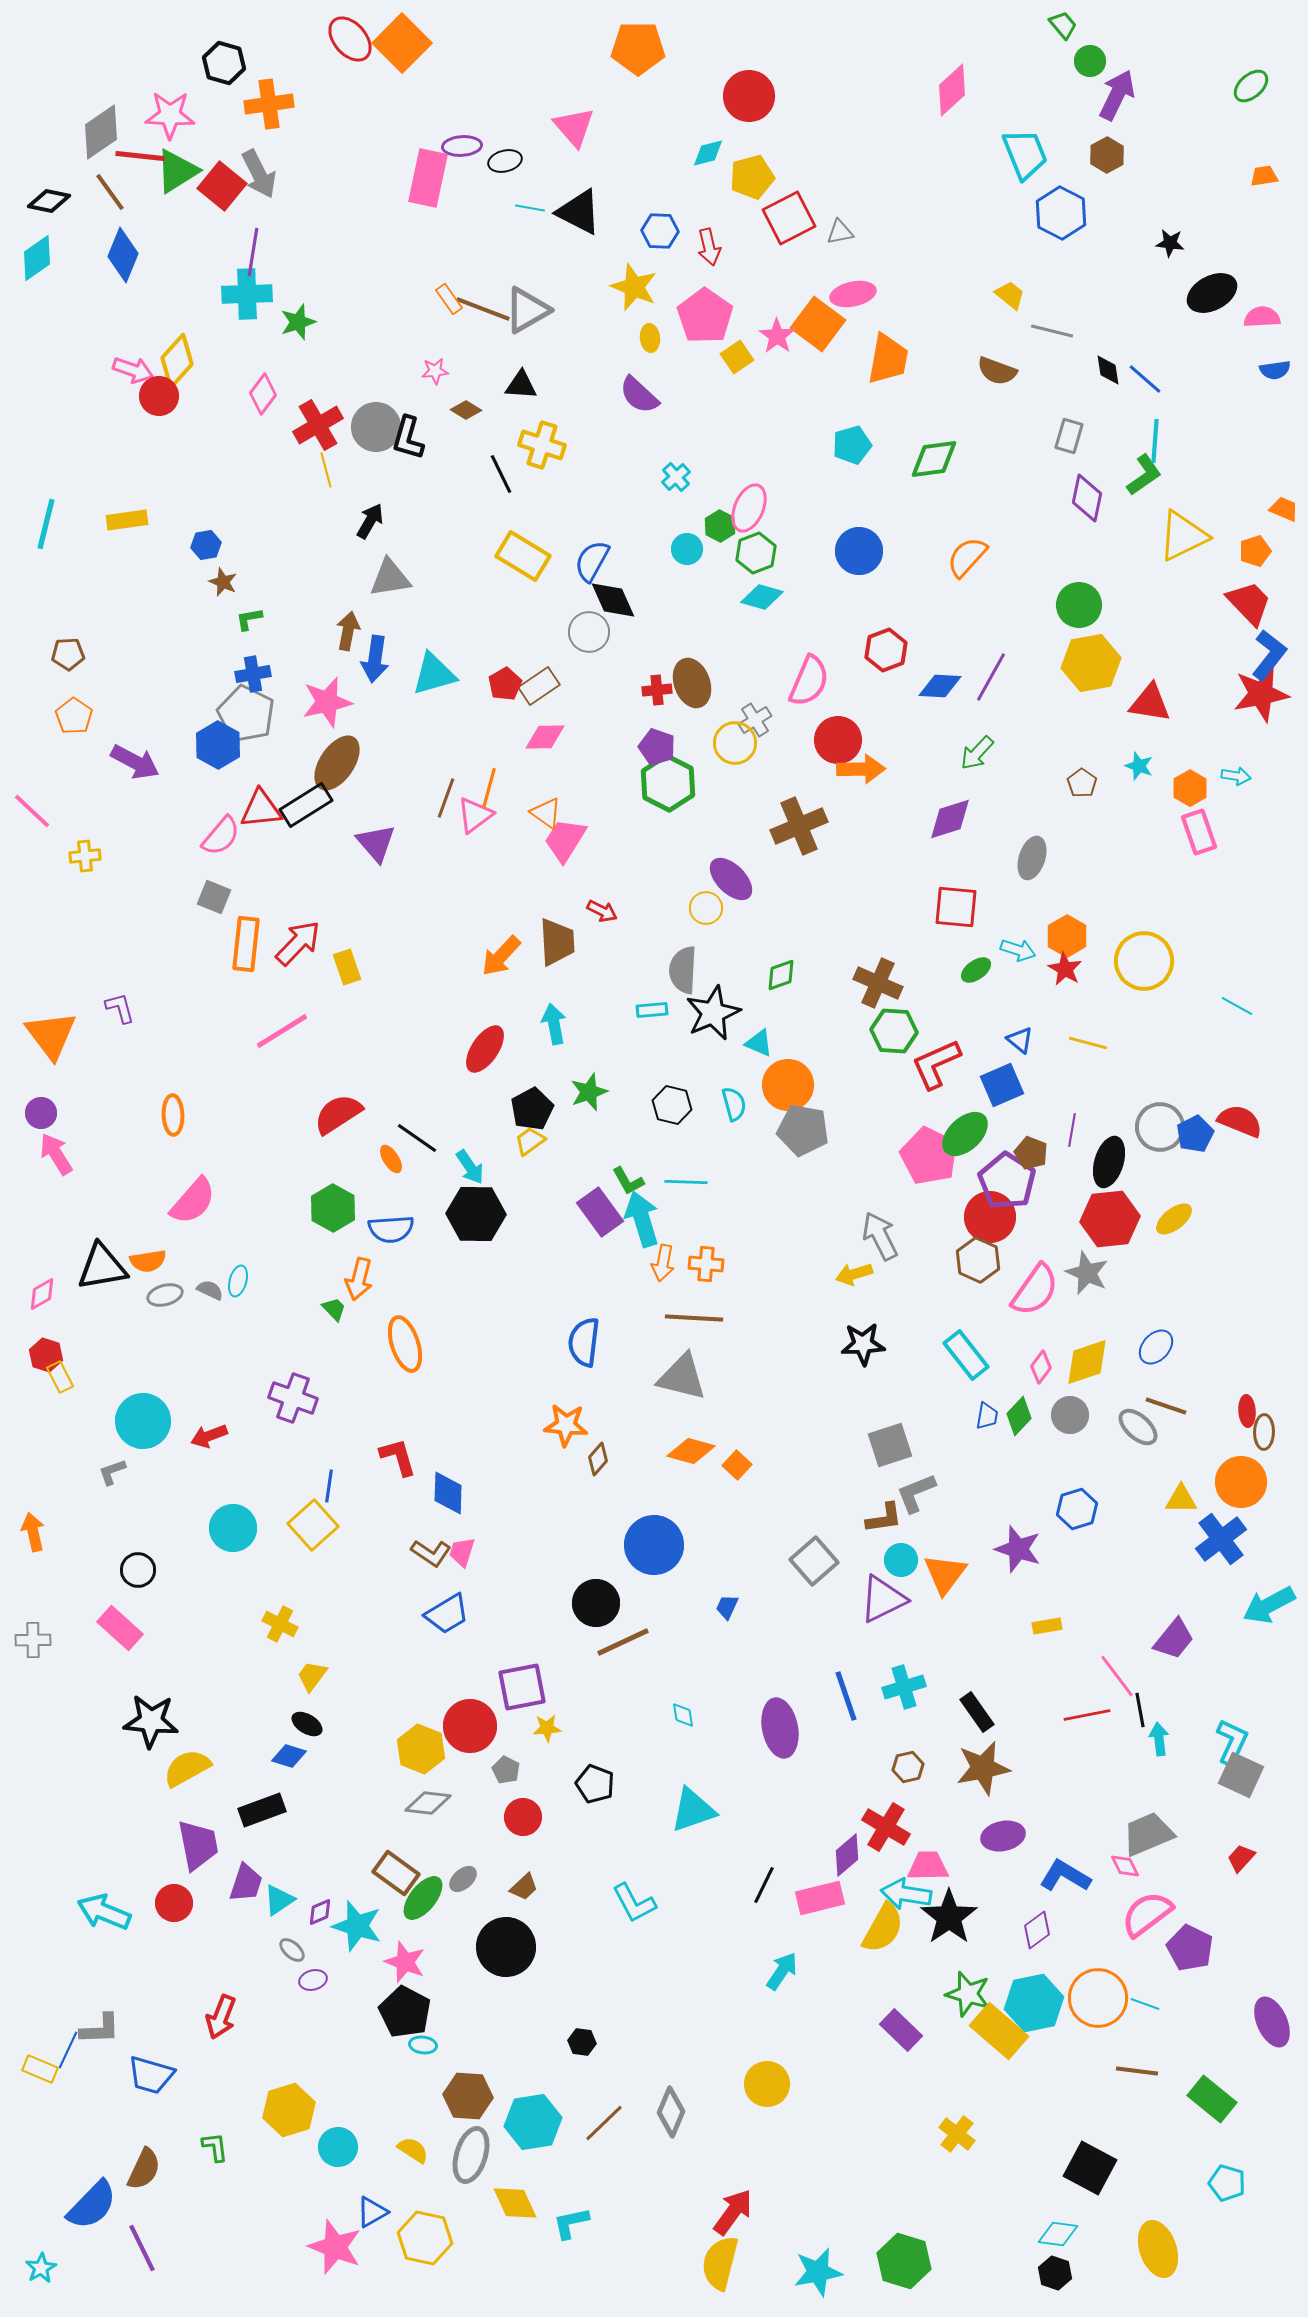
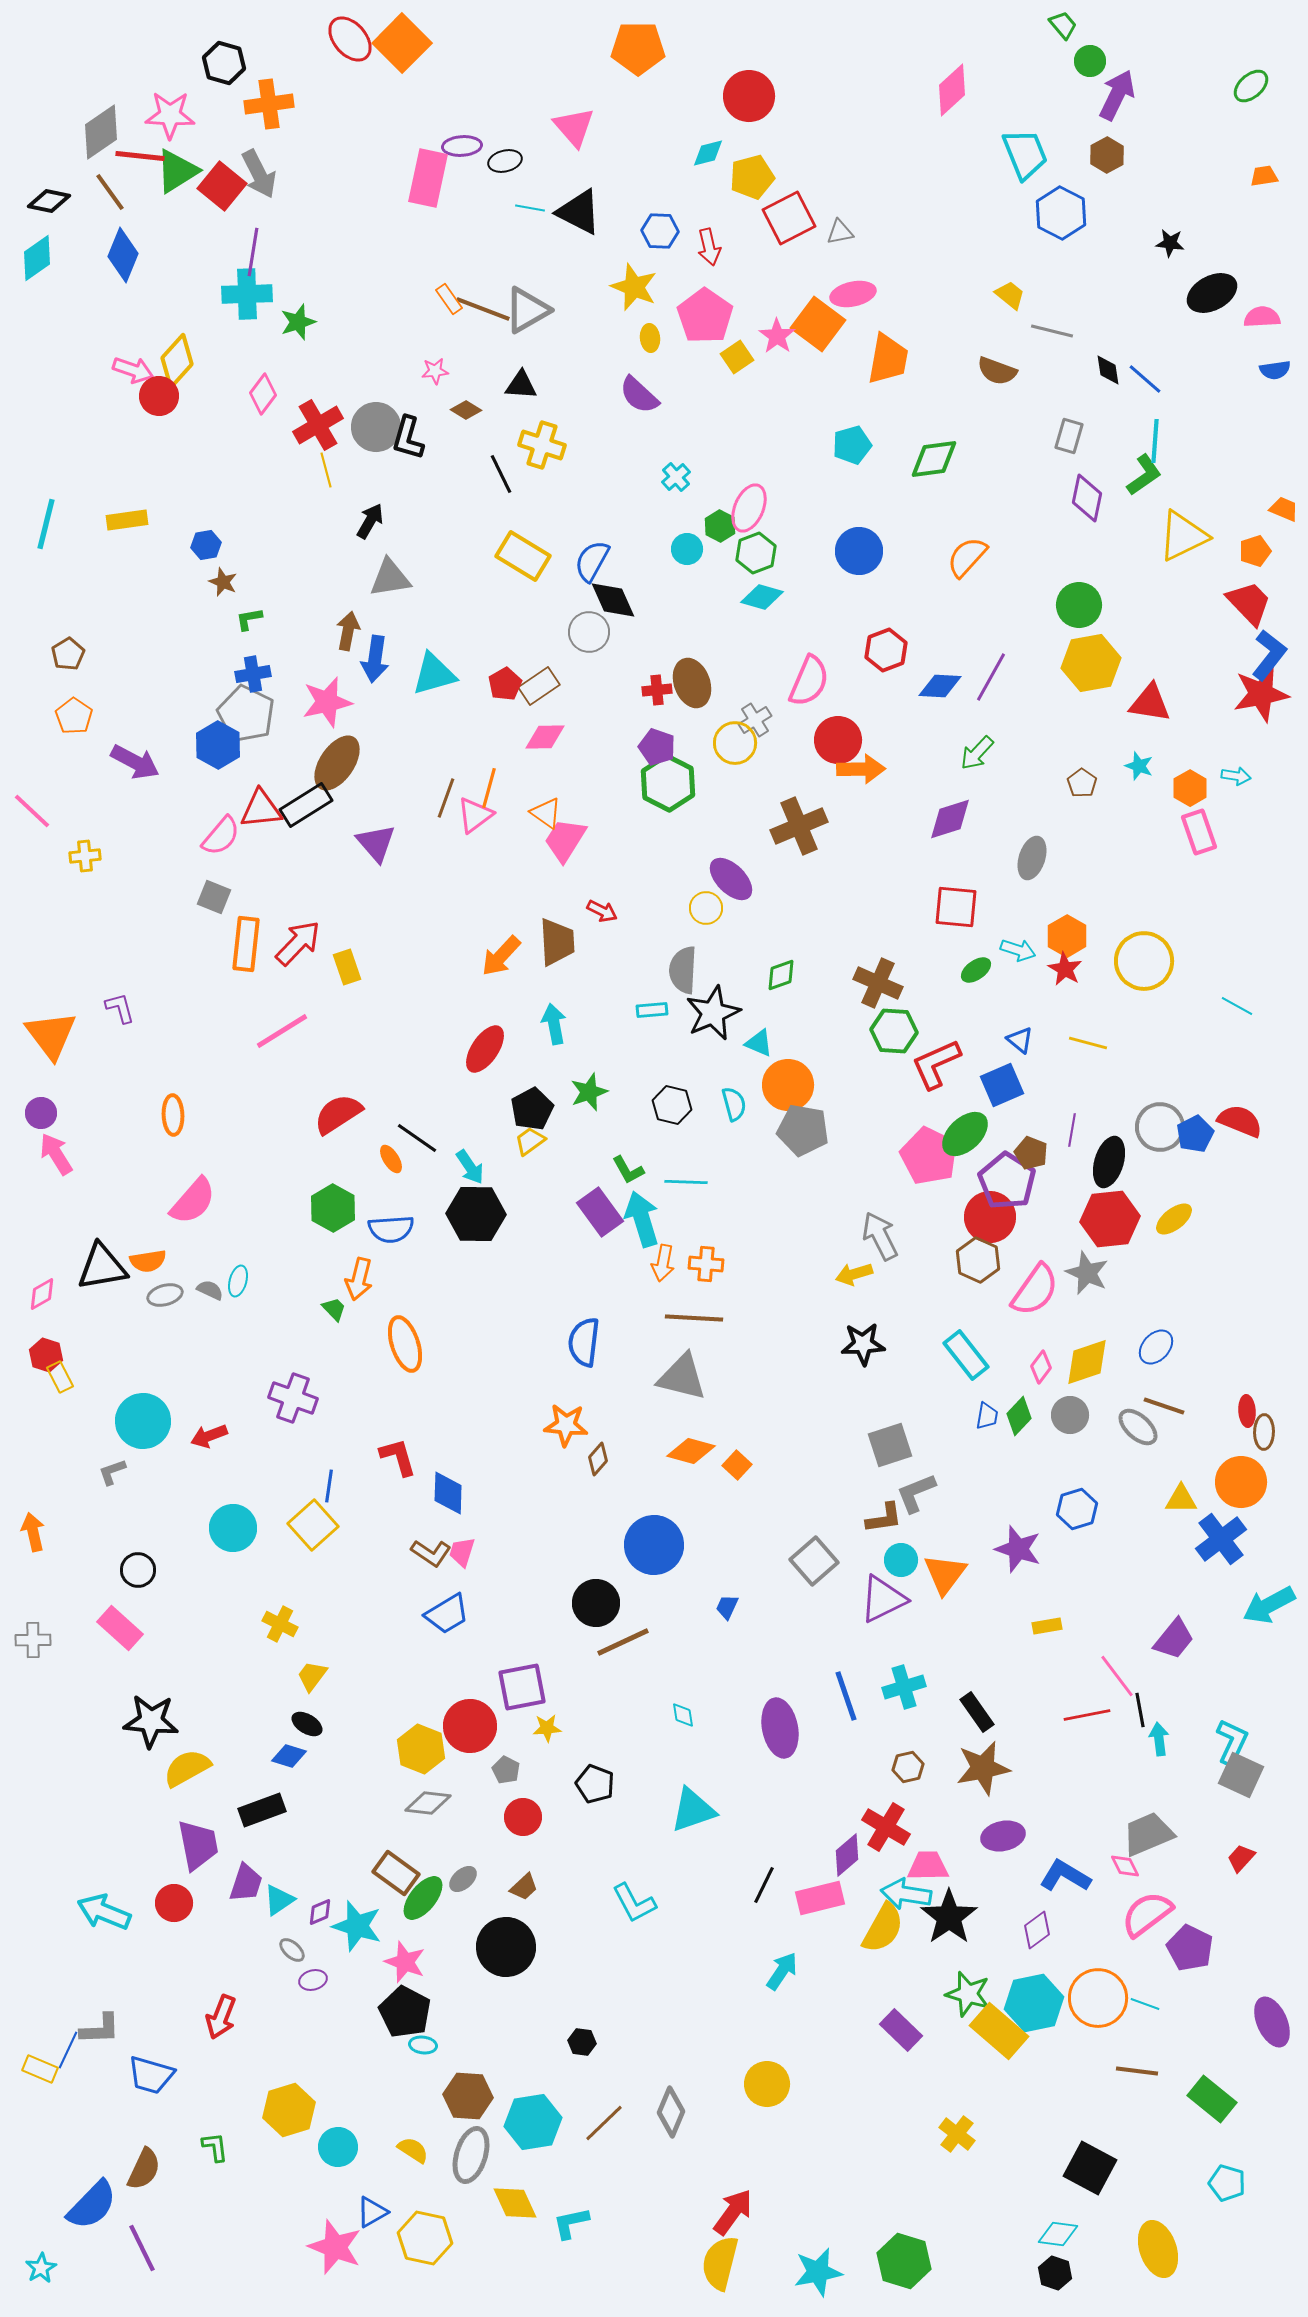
brown pentagon at (68, 654): rotated 28 degrees counterclockwise
green L-shape at (628, 1181): moved 11 px up
brown line at (1166, 1406): moved 2 px left
